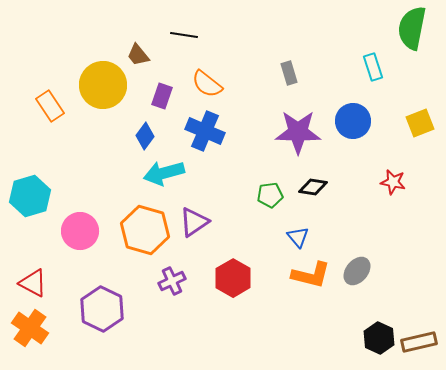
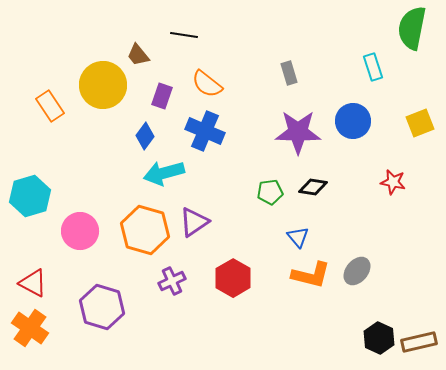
green pentagon: moved 3 px up
purple hexagon: moved 2 px up; rotated 9 degrees counterclockwise
